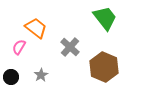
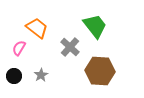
green trapezoid: moved 10 px left, 8 px down
orange trapezoid: moved 1 px right
pink semicircle: moved 1 px down
brown hexagon: moved 4 px left, 4 px down; rotated 20 degrees counterclockwise
black circle: moved 3 px right, 1 px up
